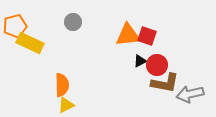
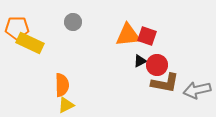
orange pentagon: moved 2 px right, 2 px down; rotated 15 degrees clockwise
gray arrow: moved 7 px right, 4 px up
